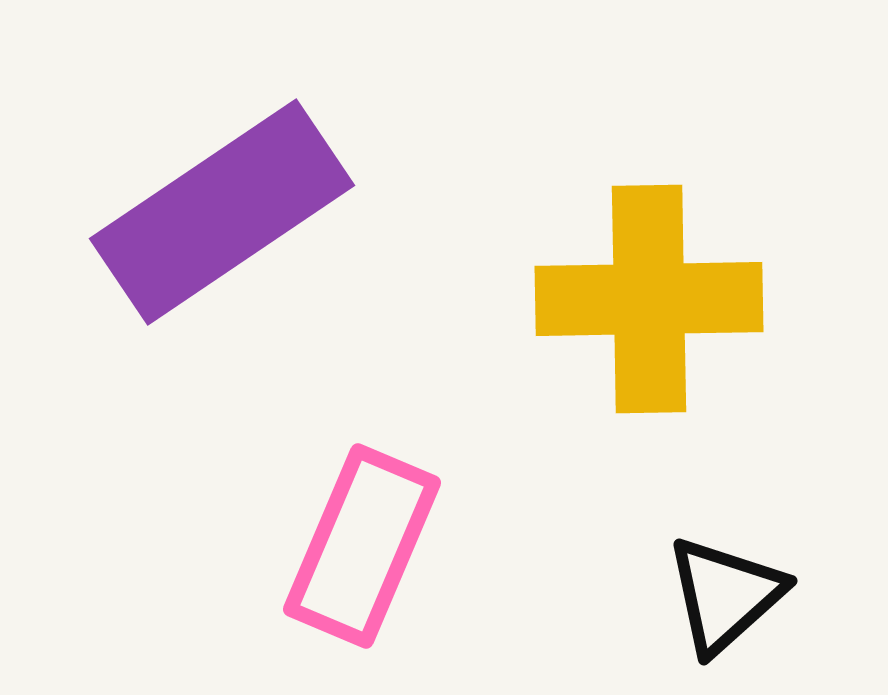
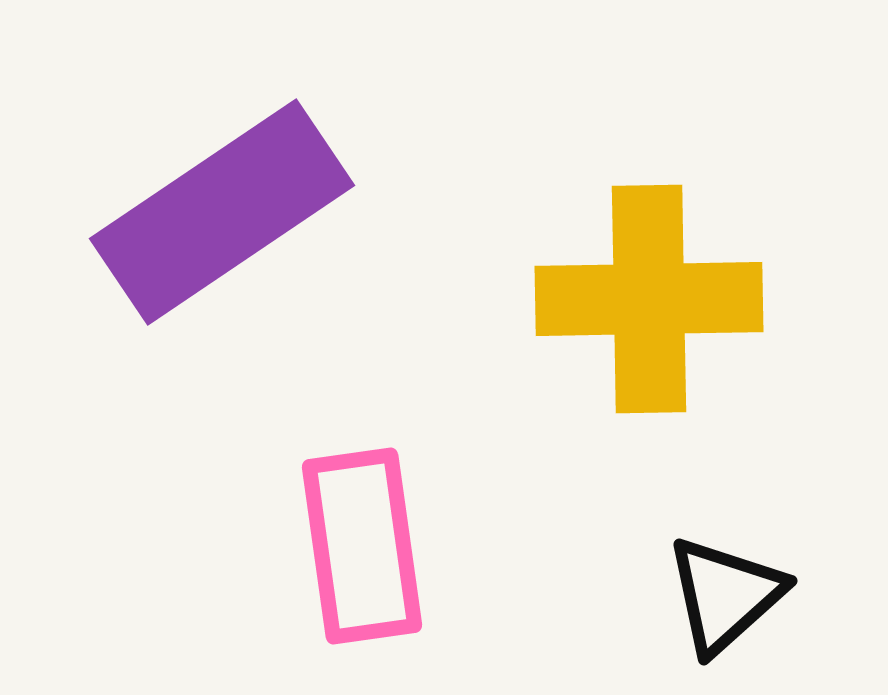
pink rectangle: rotated 31 degrees counterclockwise
